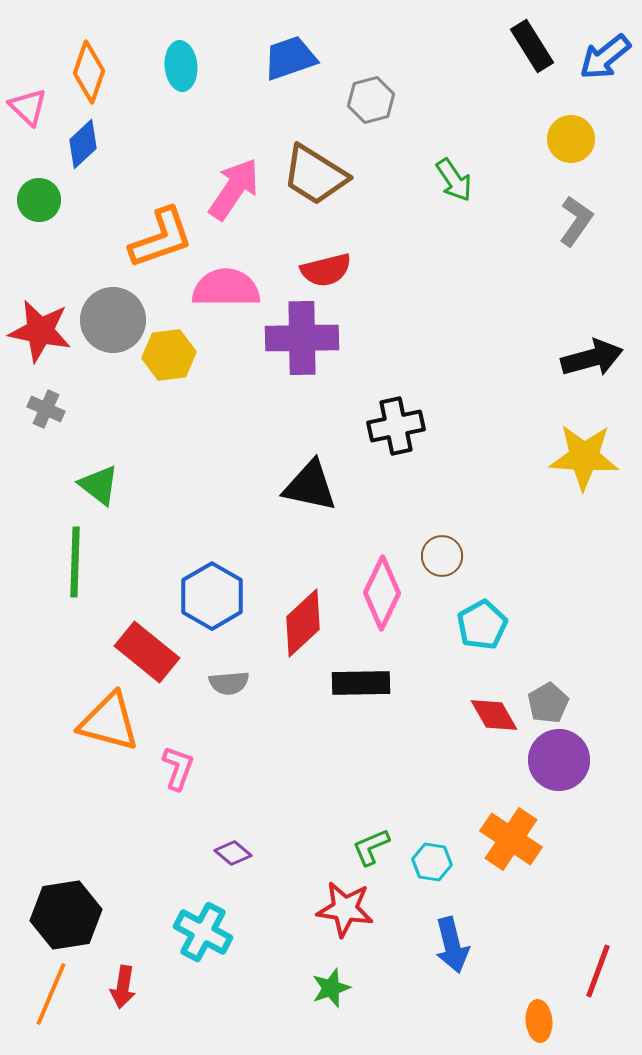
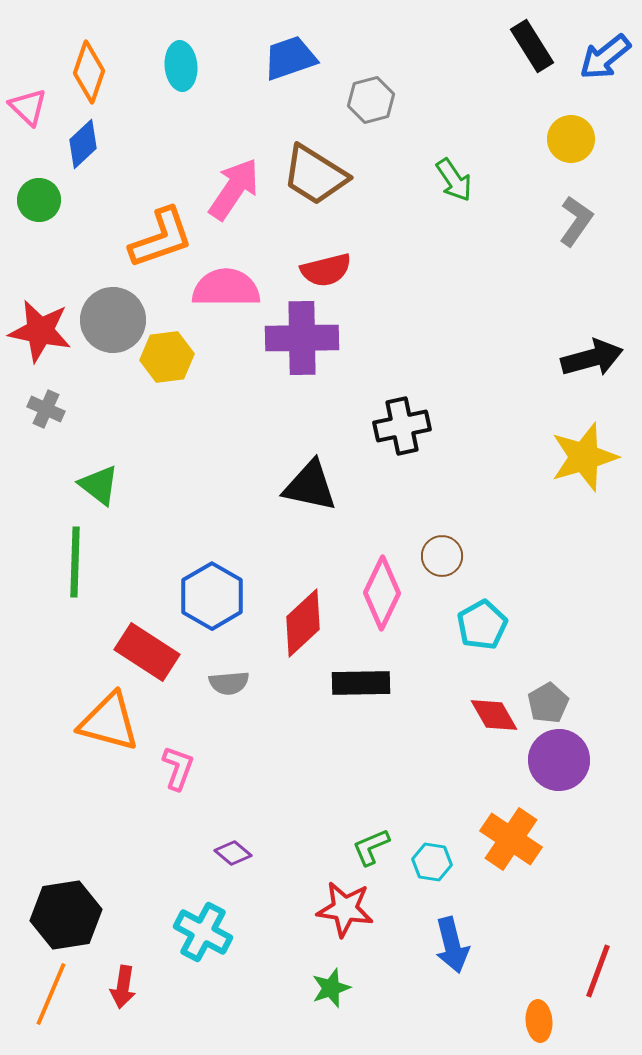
yellow hexagon at (169, 355): moved 2 px left, 2 px down
black cross at (396, 426): moved 6 px right
yellow star at (584, 457): rotated 20 degrees counterclockwise
red rectangle at (147, 652): rotated 6 degrees counterclockwise
